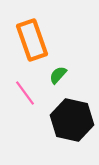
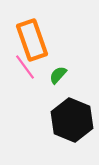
pink line: moved 26 px up
black hexagon: rotated 9 degrees clockwise
